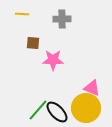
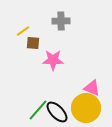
yellow line: moved 1 px right, 17 px down; rotated 40 degrees counterclockwise
gray cross: moved 1 px left, 2 px down
